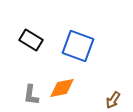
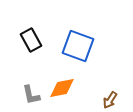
black rectangle: rotated 30 degrees clockwise
gray L-shape: rotated 20 degrees counterclockwise
brown arrow: moved 3 px left
